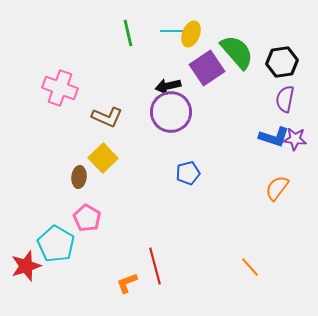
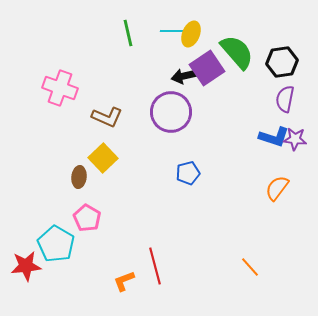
black arrow: moved 16 px right, 10 px up
red star: rotated 12 degrees clockwise
orange L-shape: moved 3 px left, 2 px up
